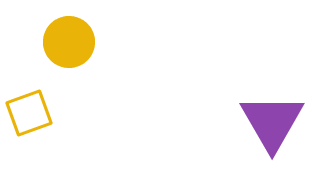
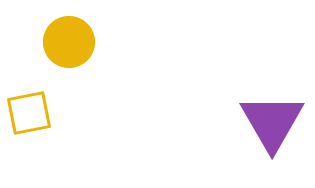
yellow square: rotated 9 degrees clockwise
